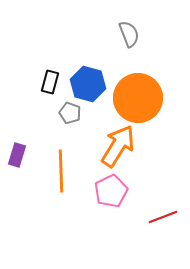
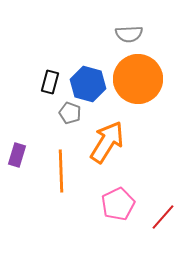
gray semicircle: rotated 108 degrees clockwise
orange circle: moved 19 px up
orange arrow: moved 11 px left, 4 px up
pink pentagon: moved 7 px right, 13 px down
red line: rotated 28 degrees counterclockwise
